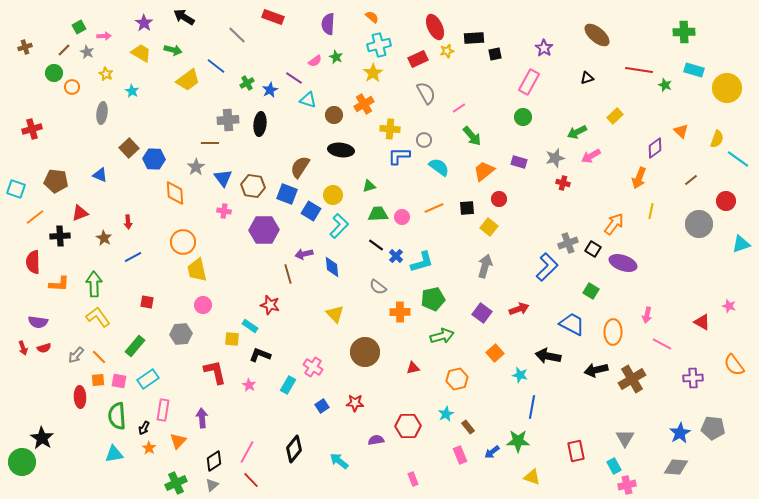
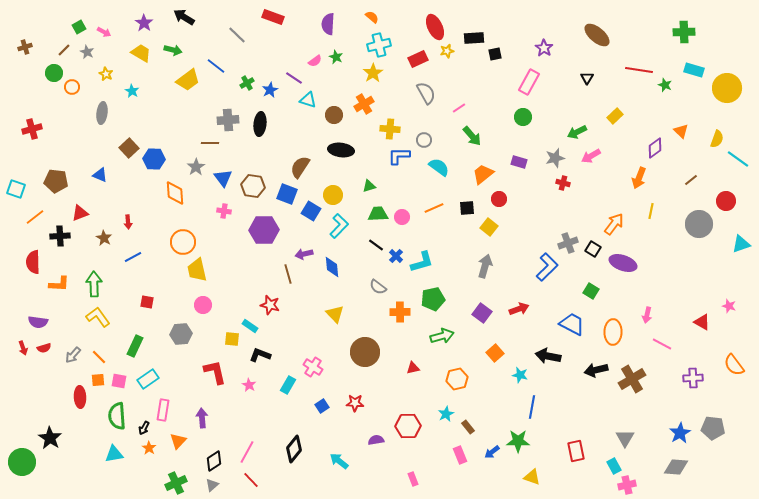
pink arrow at (104, 36): moved 4 px up; rotated 32 degrees clockwise
black triangle at (587, 78): rotated 40 degrees counterclockwise
orange trapezoid at (484, 171): moved 1 px left, 3 px down
green rectangle at (135, 346): rotated 15 degrees counterclockwise
gray arrow at (76, 355): moved 3 px left
black star at (42, 438): moved 8 px right
